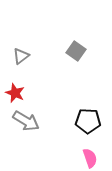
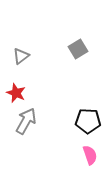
gray square: moved 2 px right, 2 px up; rotated 24 degrees clockwise
red star: moved 1 px right
gray arrow: rotated 92 degrees counterclockwise
pink semicircle: moved 3 px up
